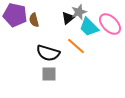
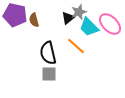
black semicircle: rotated 60 degrees clockwise
